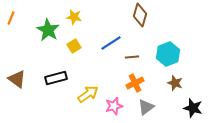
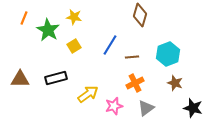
orange line: moved 13 px right
blue line: moved 1 px left, 2 px down; rotated 25 degrees counterclockwise
brown triangle: moved 3 px right; rotated 36 degrees counterclockwise
gray triangle: moved 1 px down
